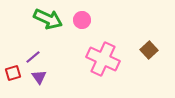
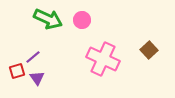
red square: moved 4 px right, 2 px up
purple triangle: moved 2 px left, 1 px down
